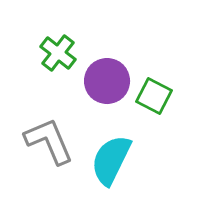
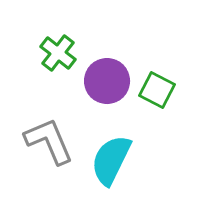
green square: moved 3 px right, 6 px up
